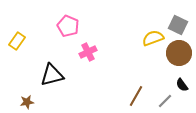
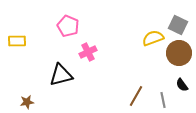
yellow rectangle: rotated 54 degrees clockwise
black triangle: moved 9 px right
gray line: moved 2 px left, 1 px up; rotated 56 degrees counterclockwise
